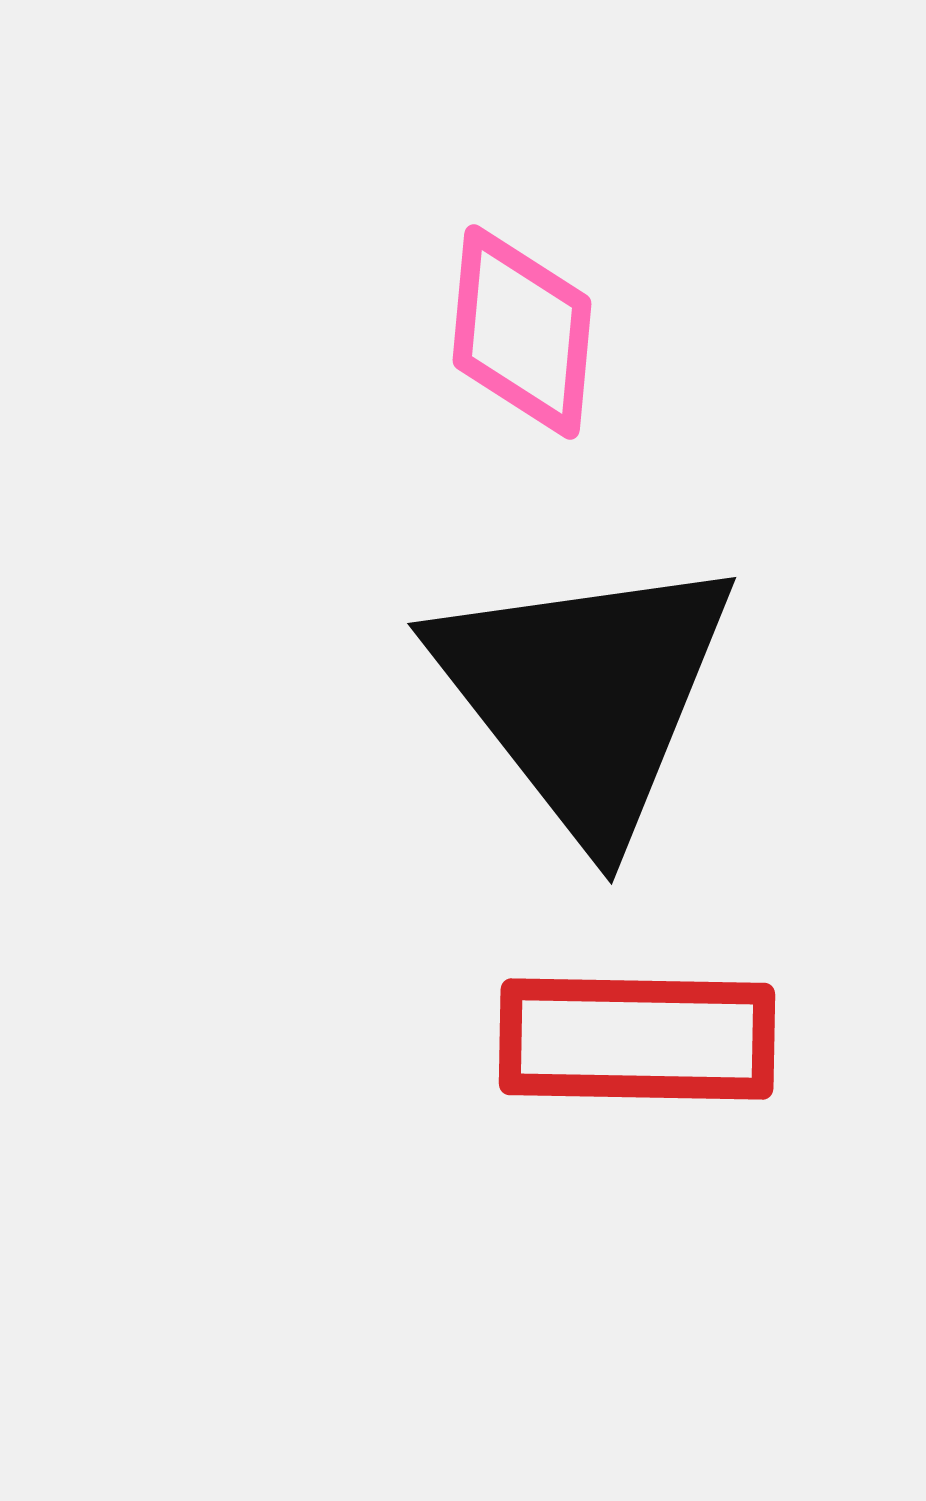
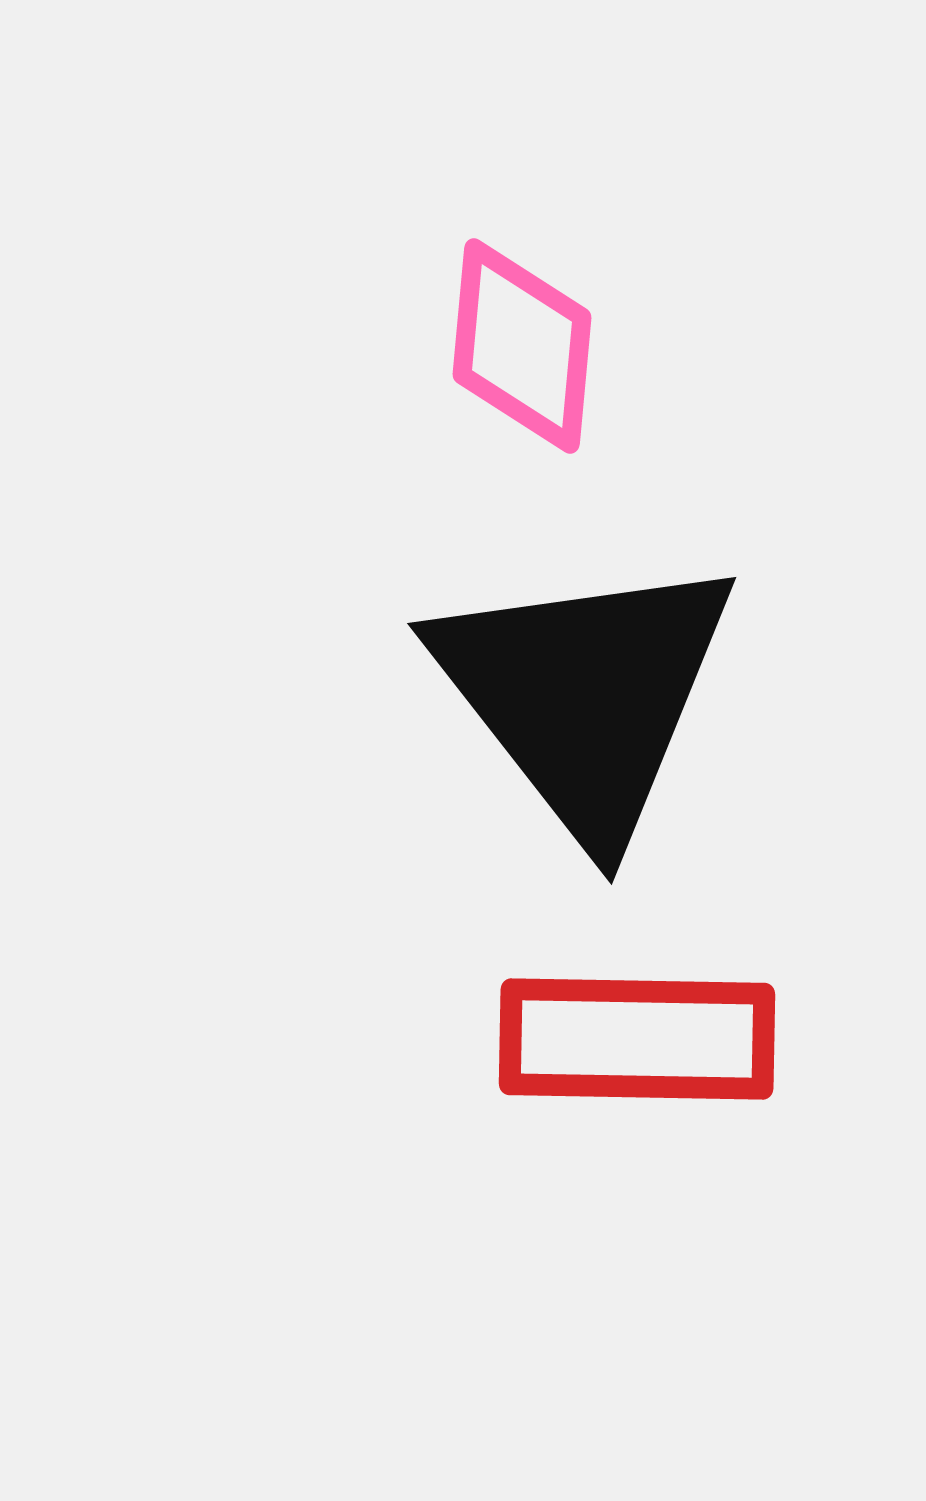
pink diamond: moved 14 px down
